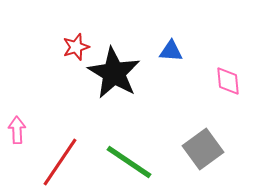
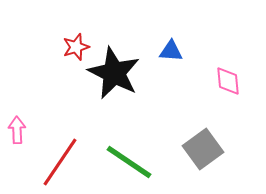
black star: rotated 4 degrees counterclockwise
